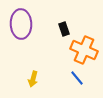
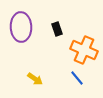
purple ellipse: moved 3 px down
black rectangle: moved 7 px left
yellow arrow: moved 2 px right; rotated 70 degrees counterclockwise
